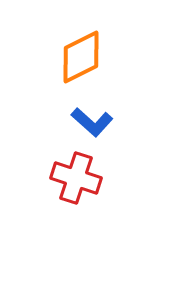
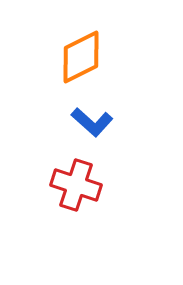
red cross: moved 7 px down
